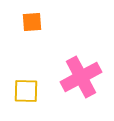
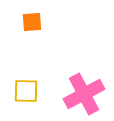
pink cross: moved 3 px right, 17 px down
